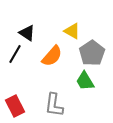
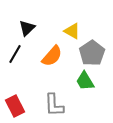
black triangle: moved 5 px up; rotated 42 degrees clockwise
gray L-shape: rotated 10 degrees counterclockwise
